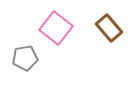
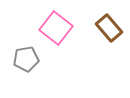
gray pentagon: moved 1 px right, 1 px down
